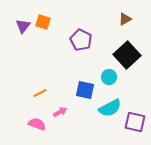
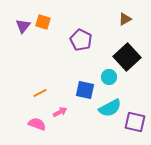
black square: moved 2 px down
